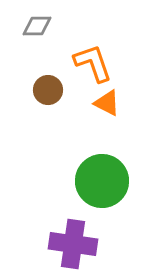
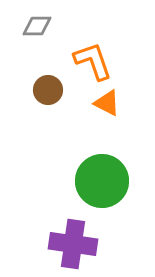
orange L-shape: moved 2 px up
